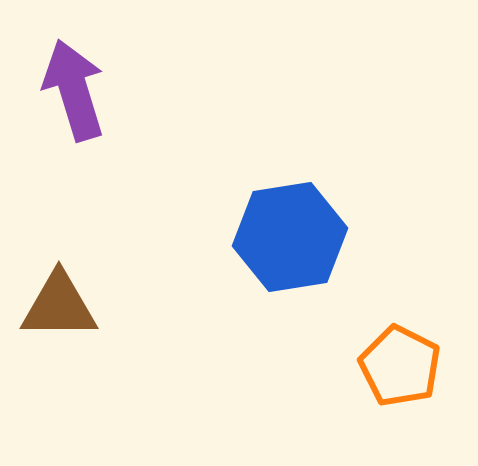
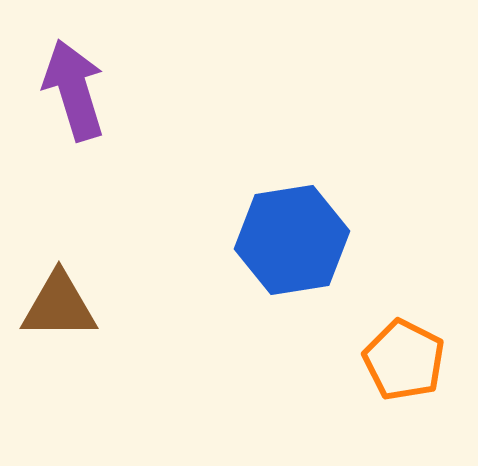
blue hexagon: moved 2 px right, 3 px down
orange pentagon: moved 4 px right, 6 px up
